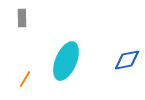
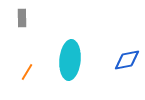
cyan ellipse: moved 4 px right, 1 px up; rotated 18 degrees counterclockwise
orange line: moved 2 px right, 7 px up
